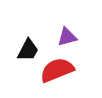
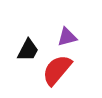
red semicircle: rotated 28 degrees counterclockwise
